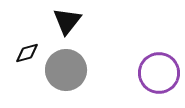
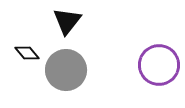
black diamond: rotated 65 degrees clockwise
purple circle: moved 8 px up
